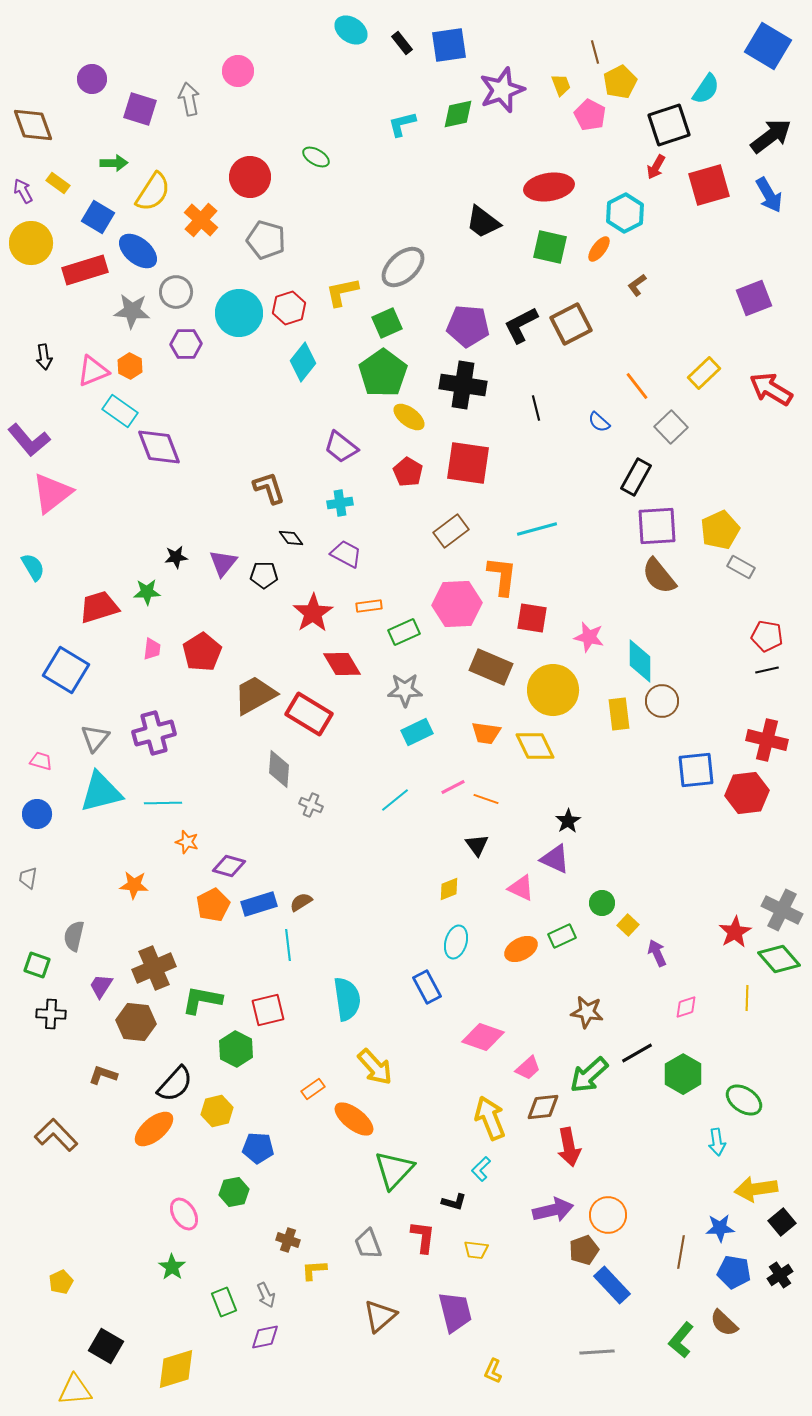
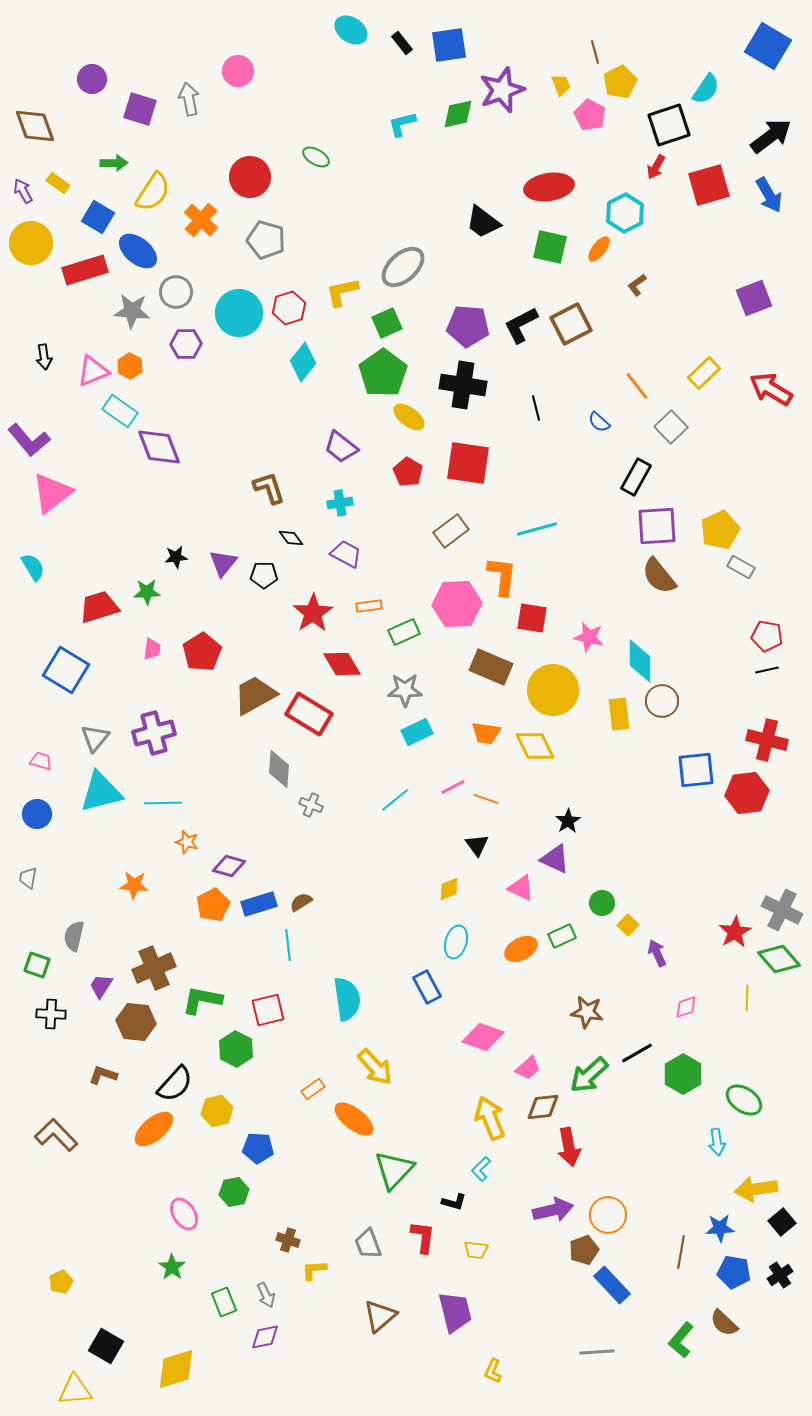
brown diamond at (33, 125): moved 2 px right, 1 px down
